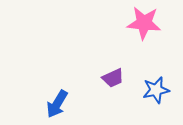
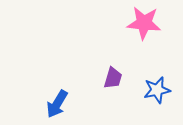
purple trapezoid: rotated 50 degrees counterclockwise
blue star: moved 1 px right
